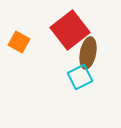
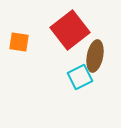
orange square: rotated 20 degrees counterclockwise
brown ellipse: moved 7 px right, 3 px down
